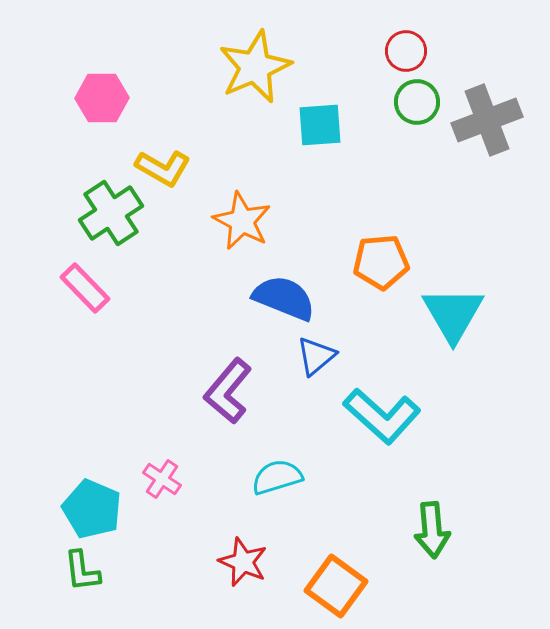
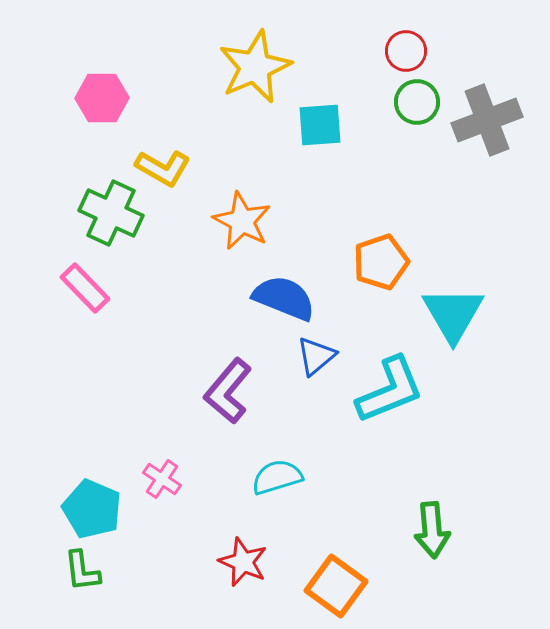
green cross: rotated 32 degrees counterclockwise
orange pentagon: rotated 14 degrees counterclockwise
cyan L-shape: moved 8 px right, 26 px up; rotated 64 degrees counterclockwise
